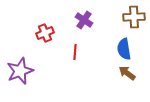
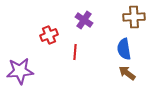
red cross: moved 4 px right, 2 px down
purple star: rotated 16 degrees clockwise
